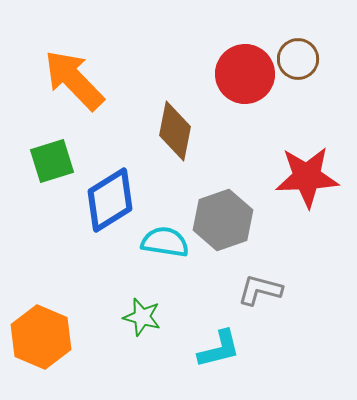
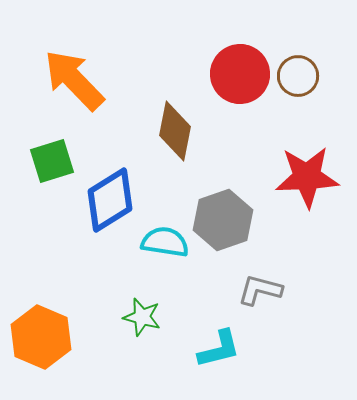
brown circle: moved 17 px down
red circle: moved 5 px left
